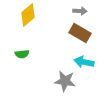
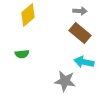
brown rectangle: rotated 10 degrees clockwise
